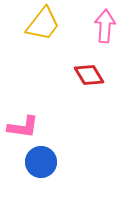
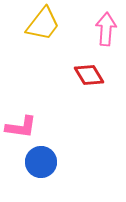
pink arrow: moved 1 px right, 3 px down
pink L-shape: moved 2 px left
